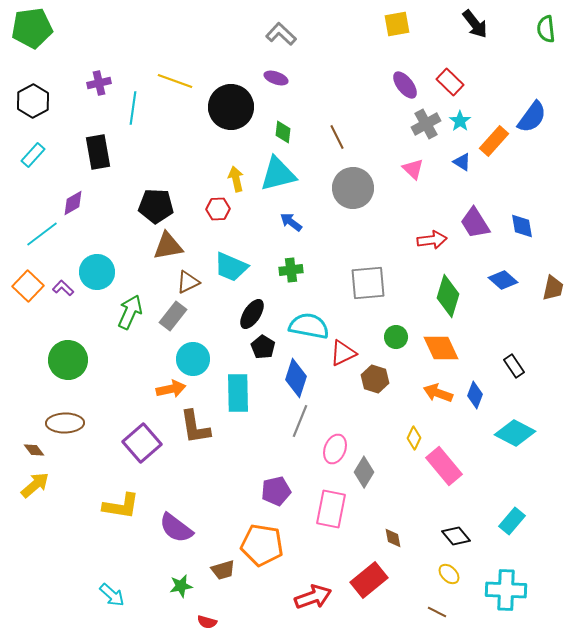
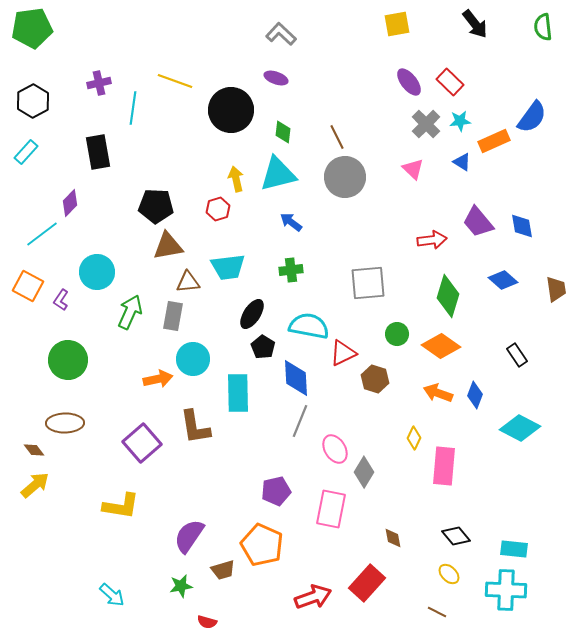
green semicircle at (546, 29): moved 3 px left, 2 px up
purple ellipse at (405, 85): moved 4 px right, 3 px up
black circle at (231, 107): moved 3 px down
cyan star at (460, 121): rotated 30 degrees clockwise
gray cross at (426, 124): rotated 16 degrees counterclockwise
orange rectangle at (494, 141): rotated 24 degrees clockwise
cyan rectangle at (33, 155): moved 7 px left, 3 px up
gray circle at (353, 188): moved 8 px left, 11 px up
purple diamond at (73, 203): moved 3 px left; rotated 16 degrees counterclockwise
red hexagon at (218, 209): rotated 15 degrees counterclockwise
purple trapezoid at (475, 223): moved 3 px right, 1 px up; rotated 8 degrees counterclockwise
cyan trapezoid at (231, 267): moved 3 px left; rotated 30 degrees counterclockwise
brown triangle at (188, 282): rotated 20 degrees clockwise
orange square at (28, 286): rotated 16 degrees counterclockwise
purple L-shape at (63, 288): moved 2 px left, 12 px down; rotated 100 degrees counterclockwise
brown trapezoid at (553, 288): moved 3 px right, 1 px down; rotated 20 degrees counterclockwise
gray rectangle at (173, 316): rotated 28 degrees counterclockwise
green circle at (396, 337): moved 1 px right, 3 px up
orange diamond at (441, 348): moved 2 px up; rotated 30 degrees counterclockwise
black rectangle at (514, 366): moved 3 px right, 11 px up
blue diamond at (296, 378): rotated 21 degrees counterclockwise
orange arrow at (171, 389): moved 13 px left, 10 px up
cyan diamond at (515, 433): moved 5 px right, 5 px up
pink ellipse at (335, 449): rotated 52 degrees counterclockwise
pink rectangle at (444, 466): rotated 45 degrees clockwise
cyan rectangle at (512, 521): moved 2 px right, 28 px down; rotated 56 degrees clockwise
purple semicircle at (176, 528): moved 13 px right, 8 px down; rotated 87 degrees clockwise
orange pentagon at (262, 545): rotated 15 degrees clockwise
red rectangle at (369, 580): moved 2 px left, 3 px down; rotated 9 degrees counterclockwise
